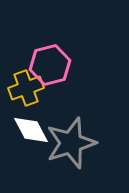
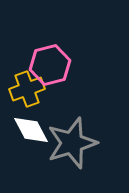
yellow cross: moved 1 px right, 1 px down
gray star: moved 1 px right
